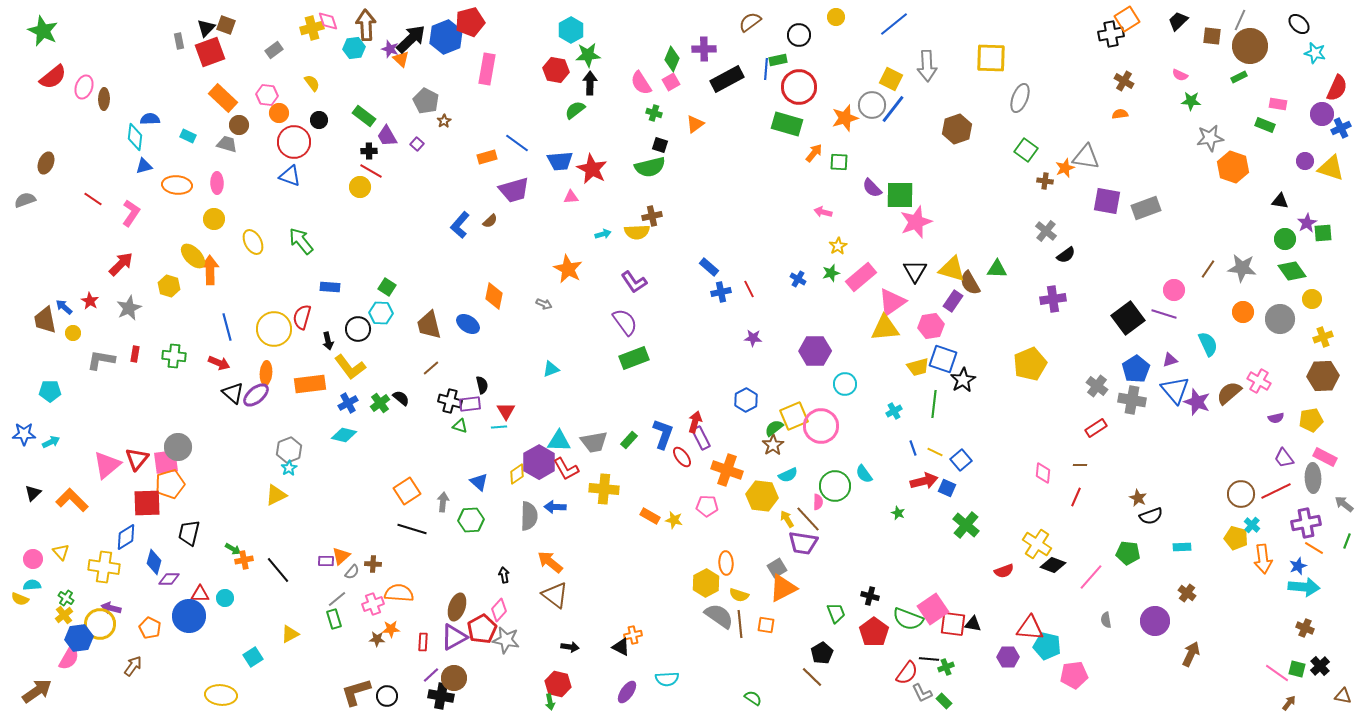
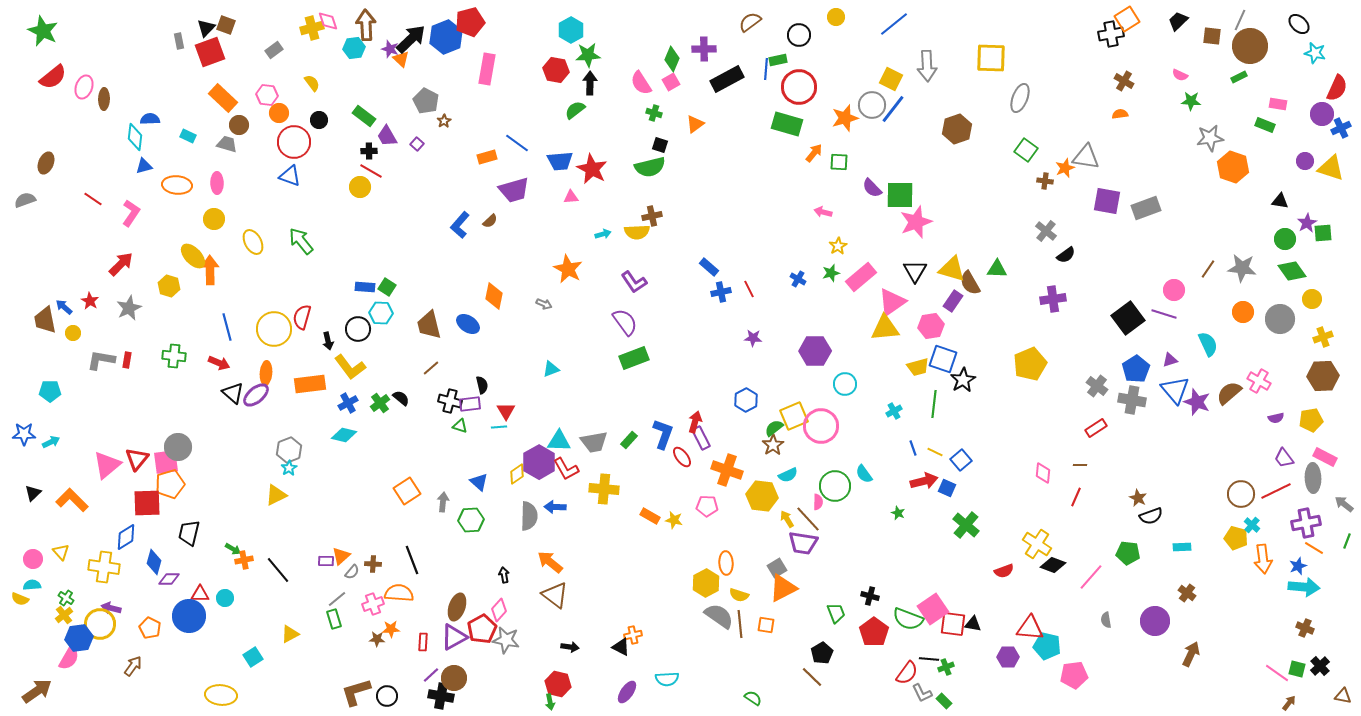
blue rectangle at (330, 287): moved 35 px right
red rectangle at (135, 354): moved 8 px left, 6 px down
black line at (412, 529): moved 31 px down; rotated 52 degrees clockwise
